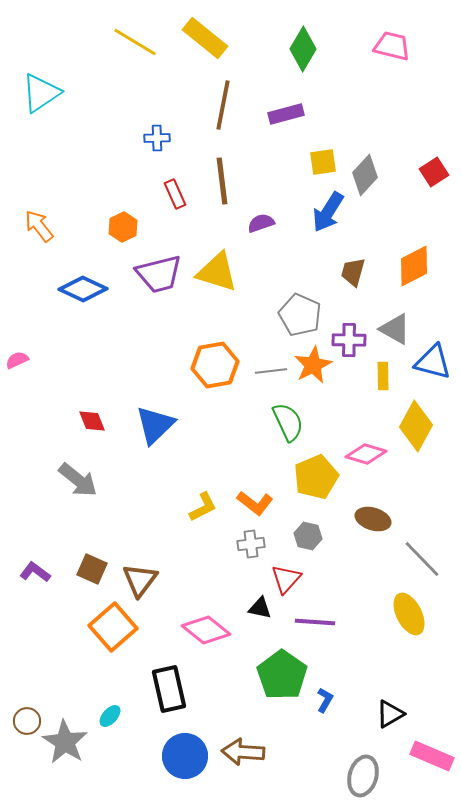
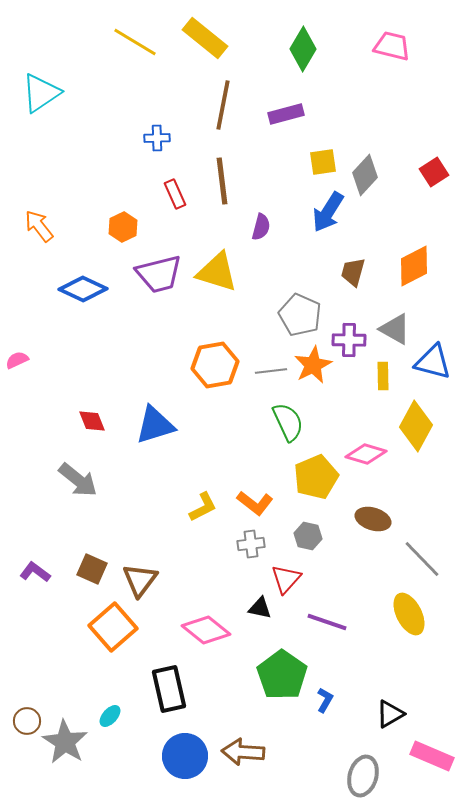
purple semicircle at (261, 223): moved 4 px down; rotated 124 degrees clockwise
blue triangle at (155, 425): rotated 27 degrees clockwise
purple line at (315, 622): moved 12 px right; rotated 15 degrees clockwise
